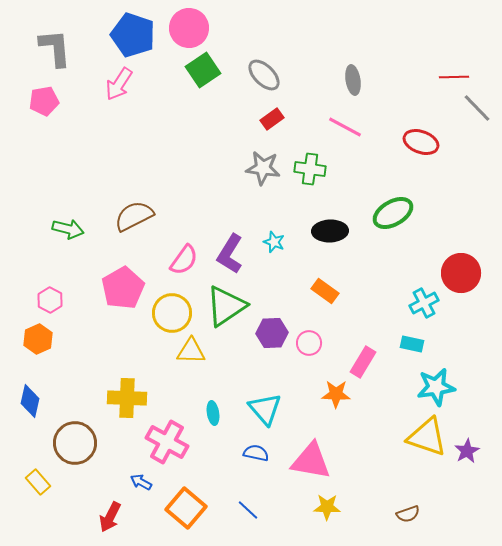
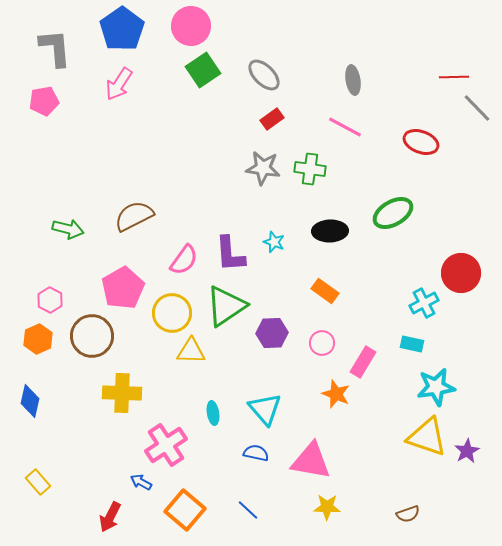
pink circle at (189, 28): moved 2 px right, 2 px up
blue pentagon at (133, 35): moved 11 px left, 6 px up; rotated 18 degrees clockwise
purple L-shape at (230, 254): rotated 36 degrees counterclockwise
pink circle at (309, 343): moved 13 px right
orange star at (336, 394): rotated 20 degrees clockwise
yellow cross at (127, 398): moved 5 px left, 5 px up
pink cross at (167, 442): moved 1 px left, 3 px down; rotated 27 degrees clockwise
brown circle at (75, 443): moved 17 px right, 107 px up
orange square at (186, 508): moved 1 px left, 2 px down
